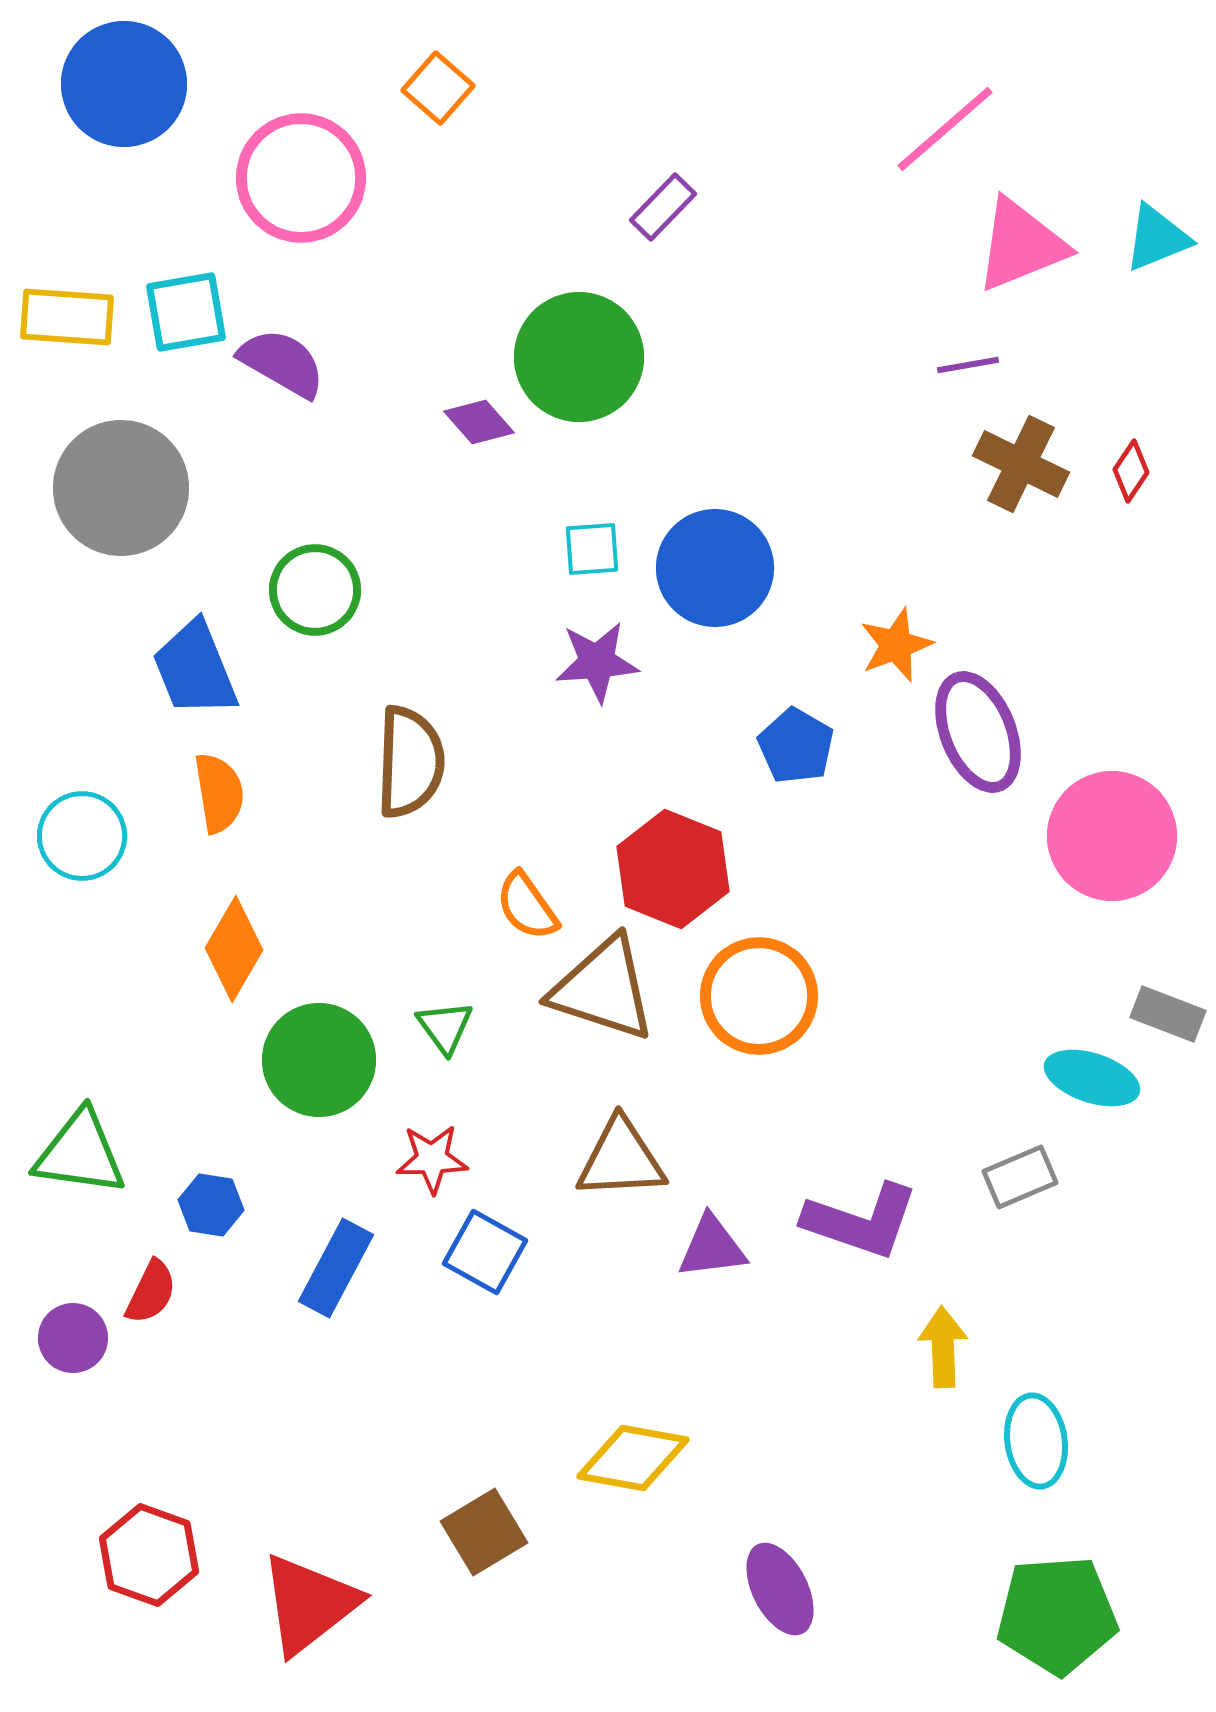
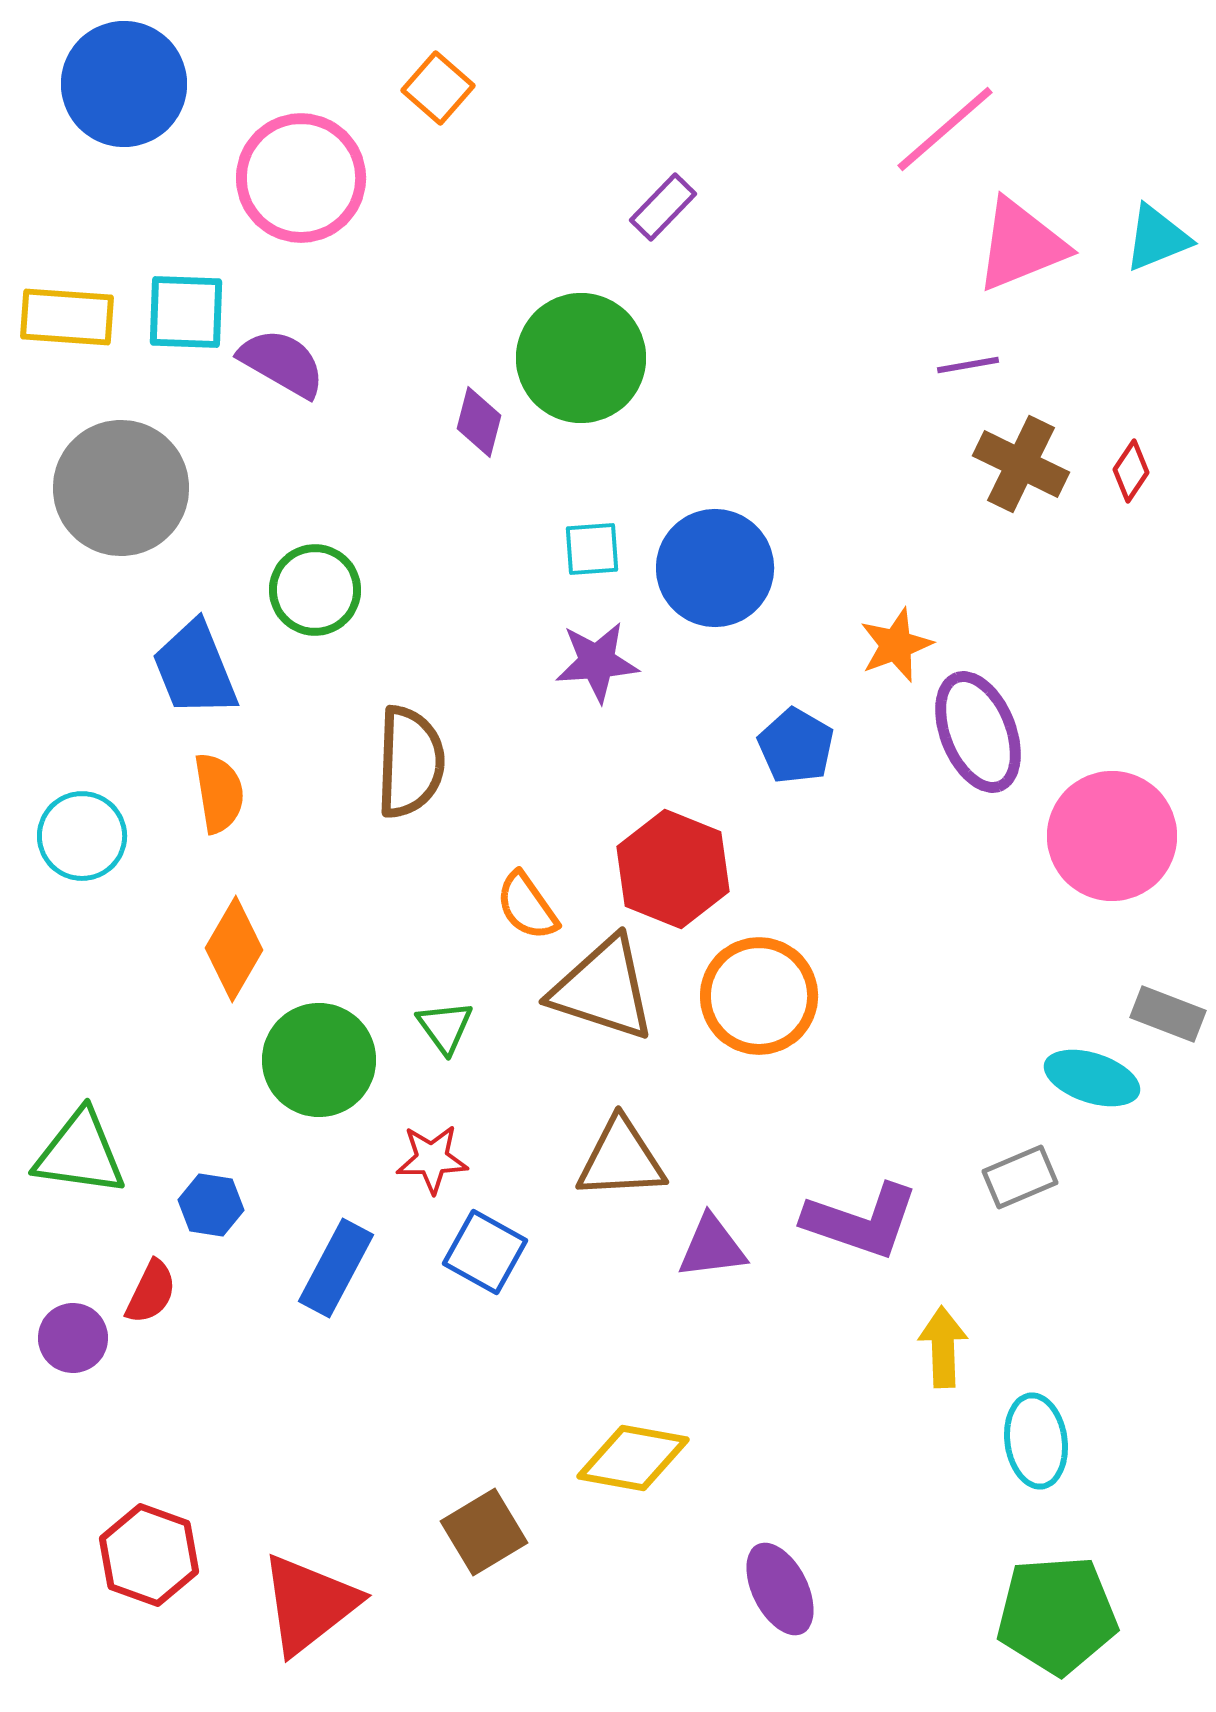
cyan square at (186, 312): rotated 12 degrees clockwise
green circle at (579, 357): moved 2 px right, 1 px down
purple diamond at (479, 422): rotated 56 degrees clockwise
